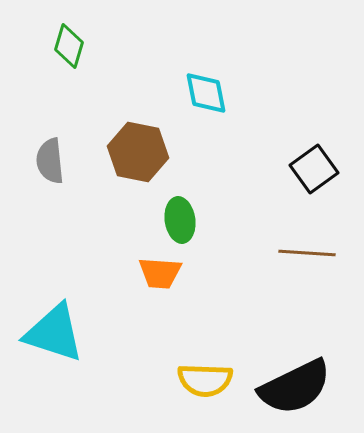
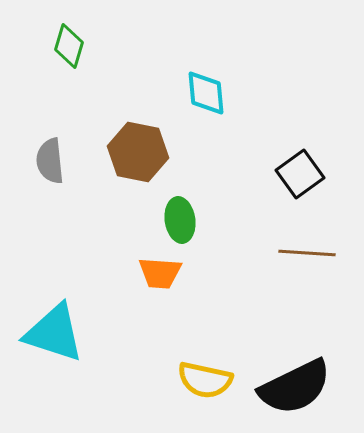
cyan diamond: rotated 6 degrees clockwise
black square: moved 14 px left, 5 px down
yellow semicircle: rotated 10 degrees clockwise
